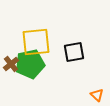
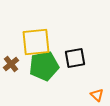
black square: moved 1 px right, 6 px down
green pentagon: moved 14 px right, 2 px down
